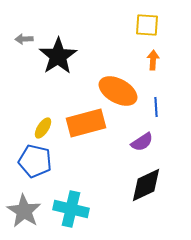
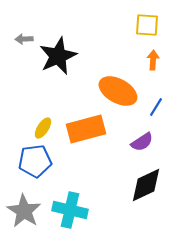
black star: rotated 9 degrees clockwise
blue line: rotated 36 degrees clockwise
orange rectangle: moved 6 px down
blue pentagon: rotated 20 degrees counterclockwise
cyan cross: moved 1 px left, 1 px down
